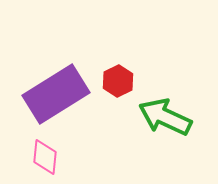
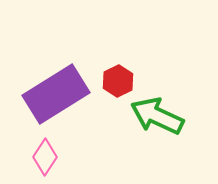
green arrow: moved 8 px left, 1 px up
pink diamond: rotated 27 degrees clockwise
